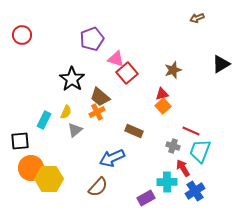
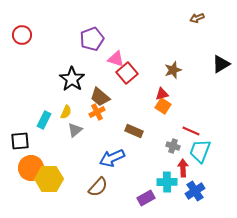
orange square: rotated 14 degrees counterclockwise
red arrow: rotated 30 degrees clockwise
